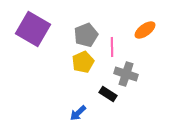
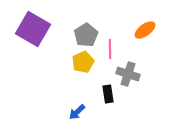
gray pentagon: rotated 10 degrees counterclockwise
pink line: moved 2 px left, 2 px down
gray cross: moved 2 px right
black rectangle: rotated 48 degrees clockwise
blue arrow: moved 1 px left, 1 px up
